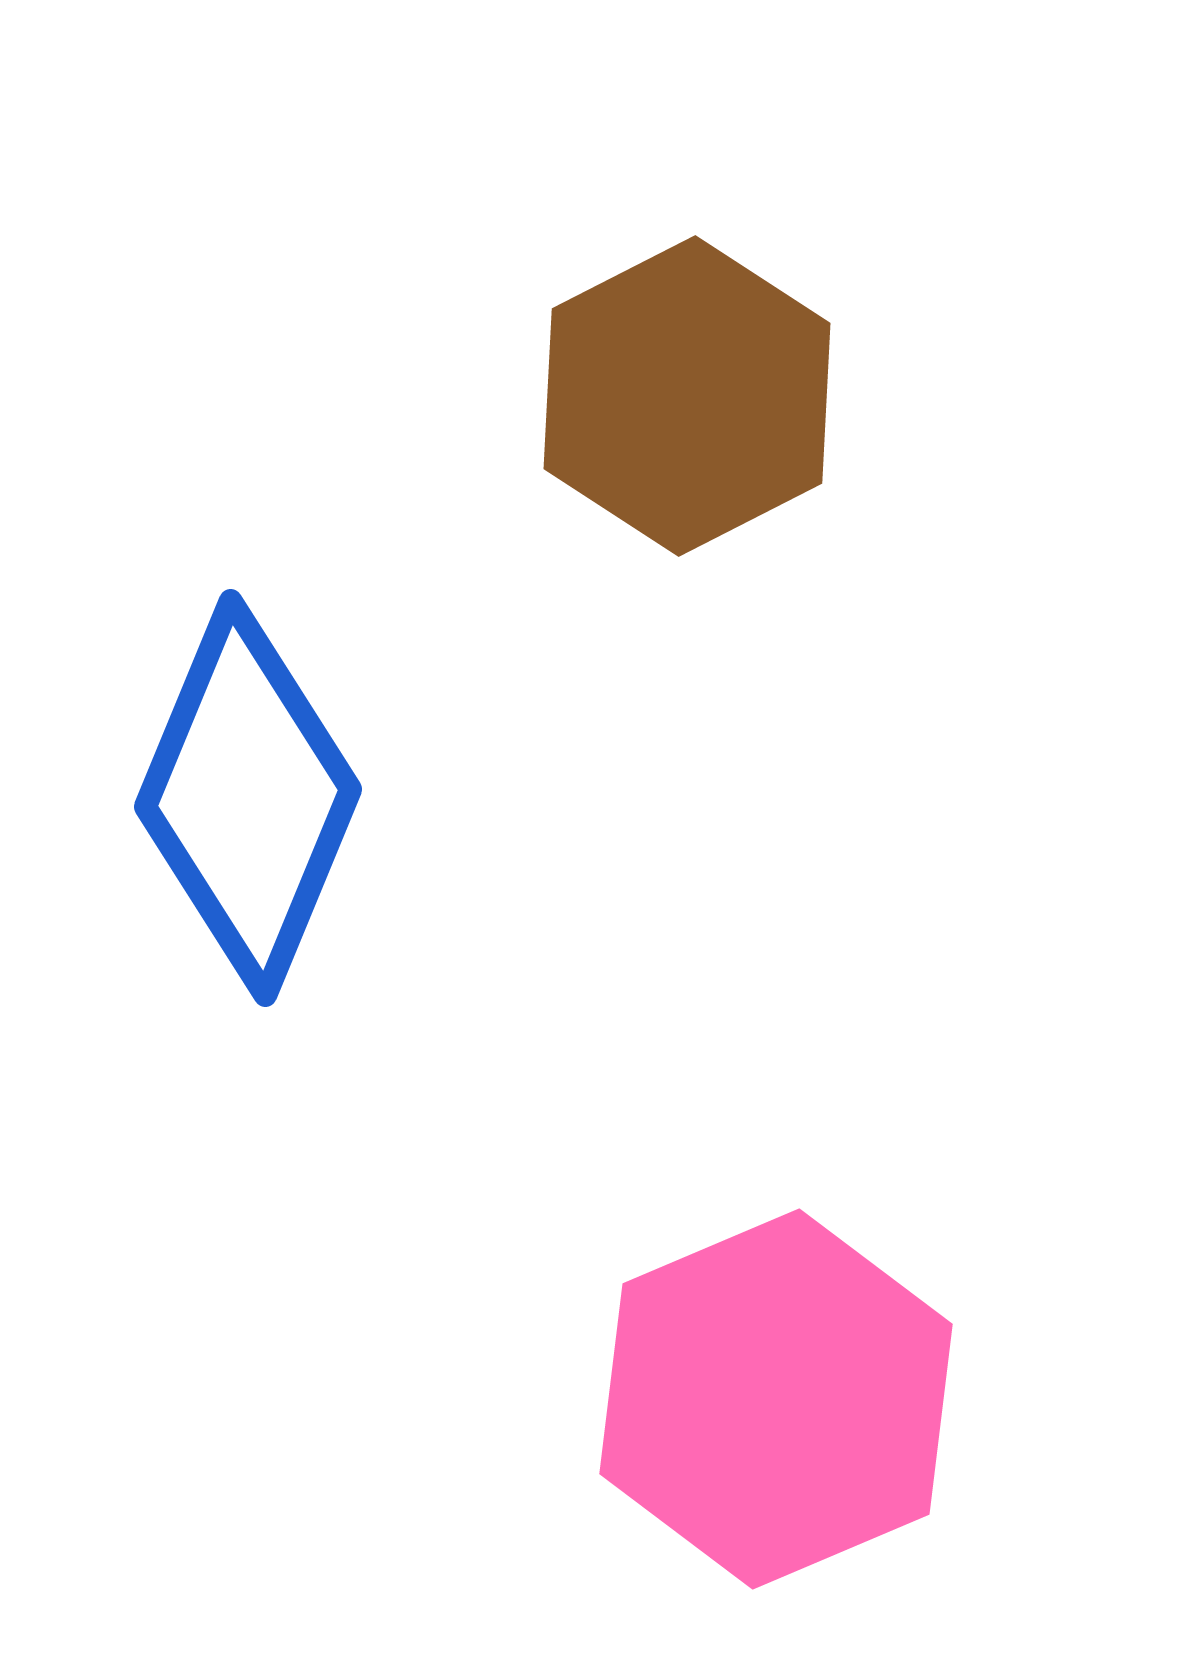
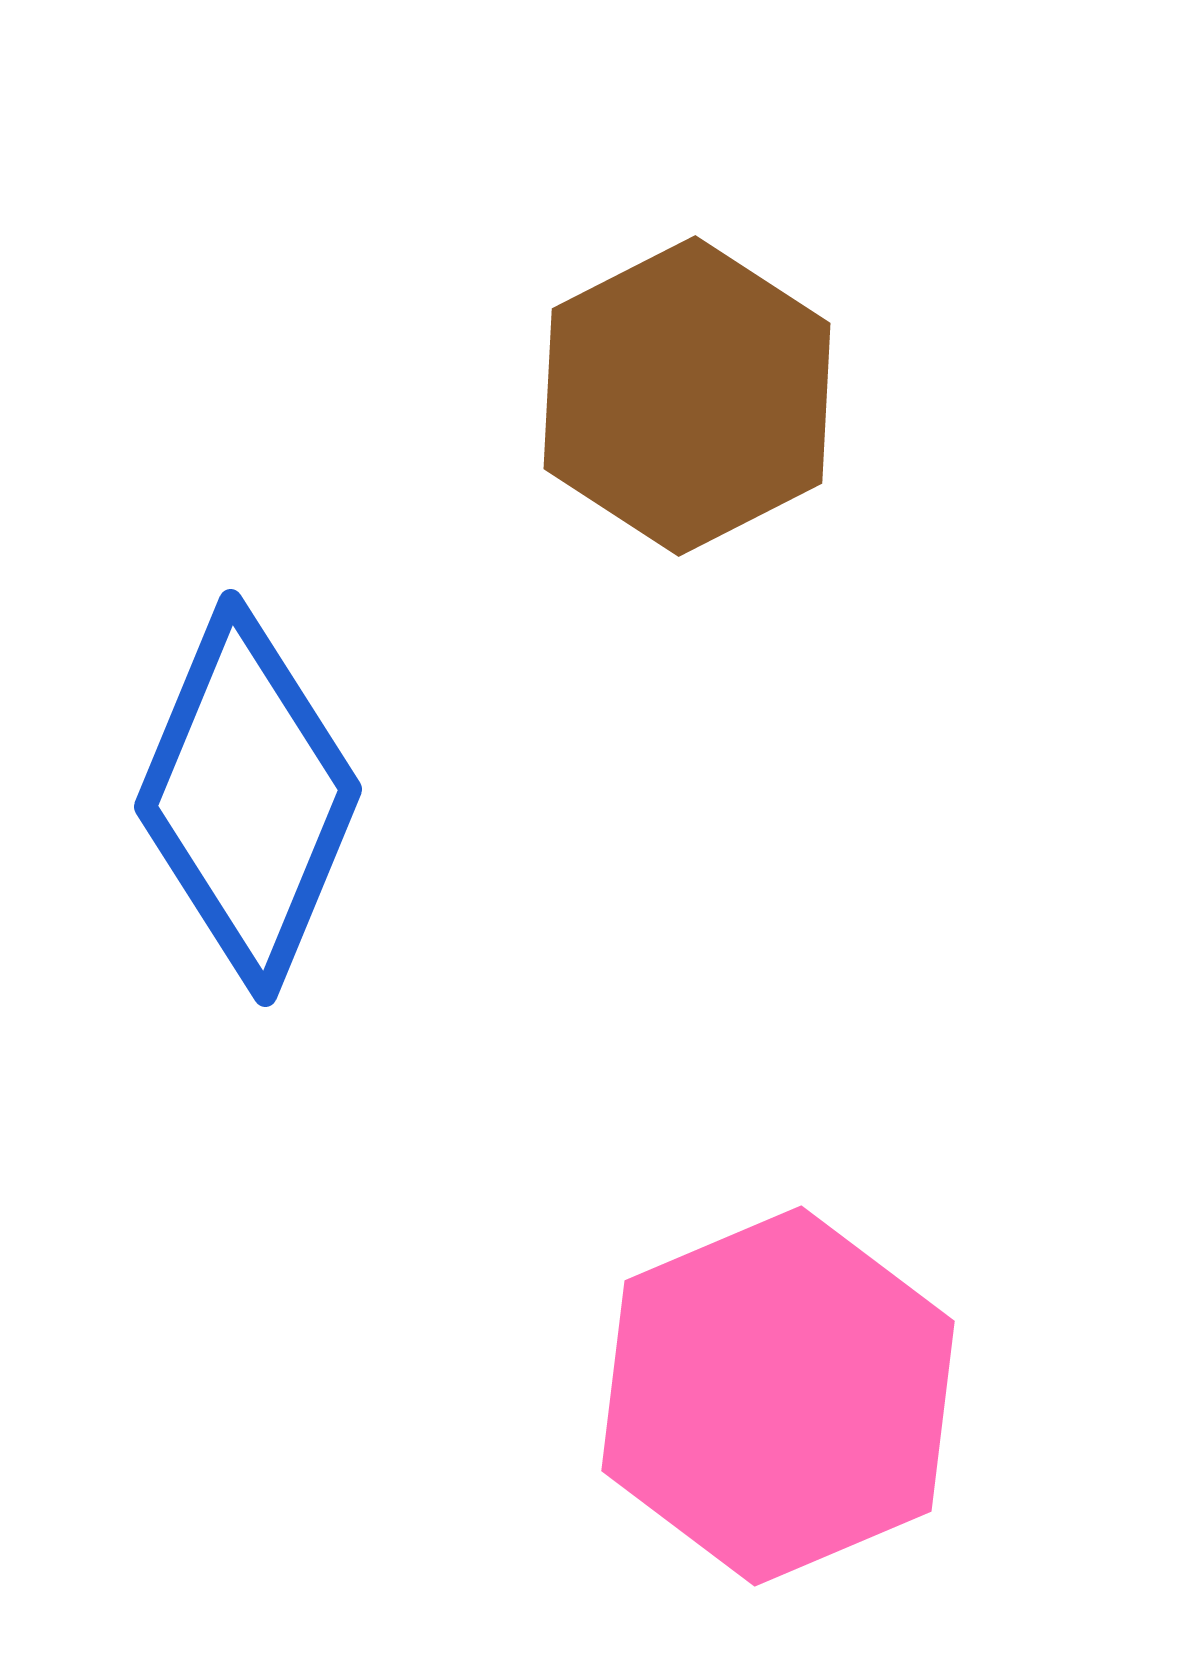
pink hexagon: moved 2 px right, 3 px up
